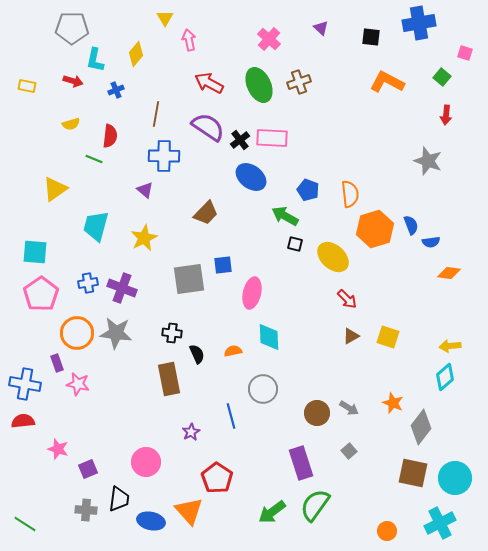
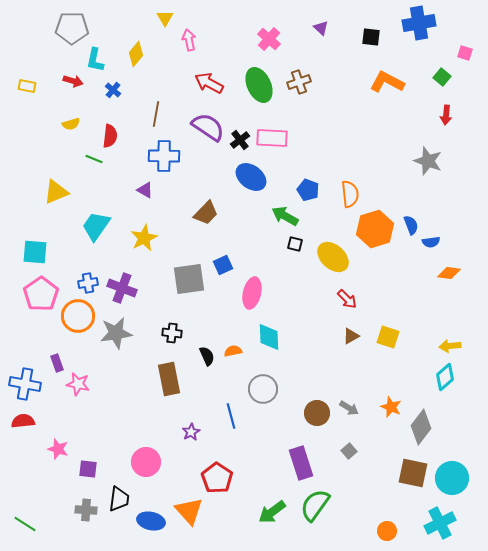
blue cross at (116, 90): moved 3 px left; rotated 28 degrees counterclockwise
yellow triangle at (55, 189): moved 1 px right, 3 px down; rotated 12 degrees clockwise
purple triangle at (145, 190): rotated 12 degrees counterclockwise
cyan trapezoid at (96, 226): rotated 20 degrees clockwise
blue square at (223, 265): rotated 18 degrees counterclockwise
orange circle at (77, 333): moved 1 px right, 17 px up
gray star at (116, 333): rotated 16 degrees counterclockwise
black semicircle at (197, 354): moved 10 px right, 2 px down
orange star at (393, 403): moved 2 px left, 4 px down
purple square at (88, 469): rotated 30 degrees clockwise
cyan circle at (455, 478): moved 3 px left
